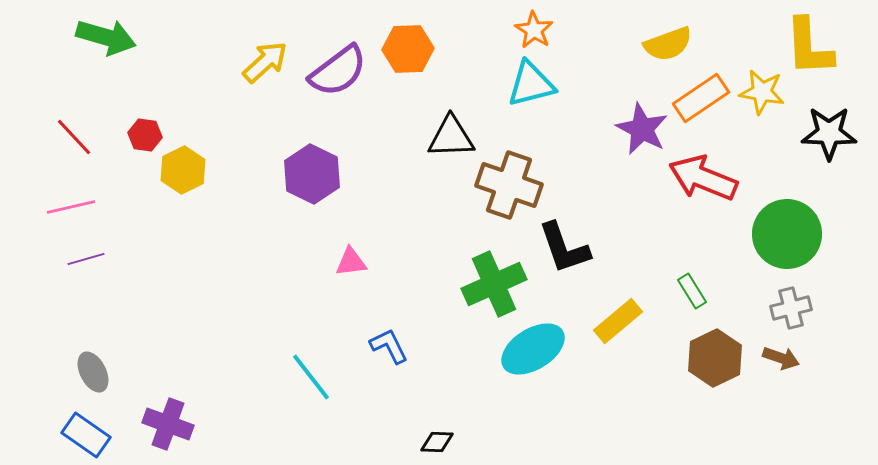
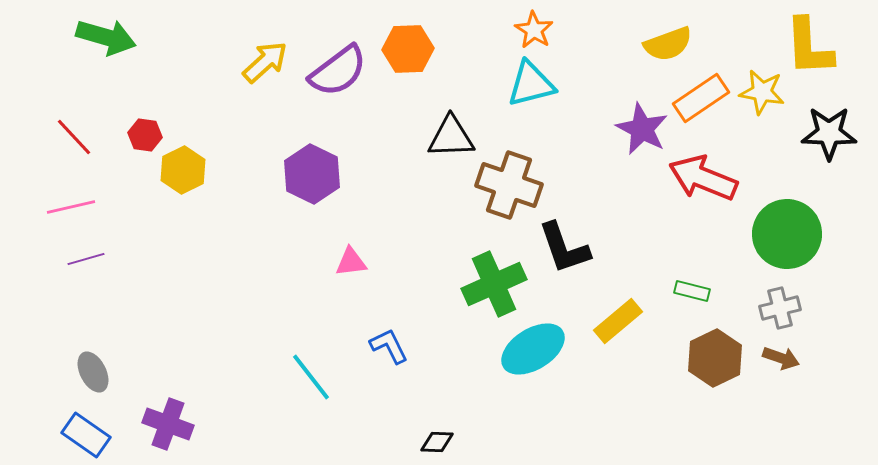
green rectangle: rotated 44 degrees counterclockwise
gray cross: moved 11 px left
